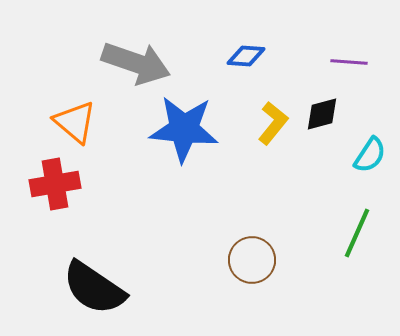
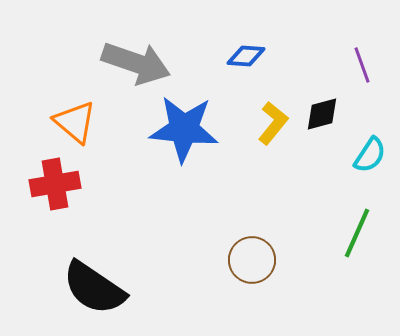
purple line: moved 13 px right, 3 px down; rotated 66 degrees clockwise
